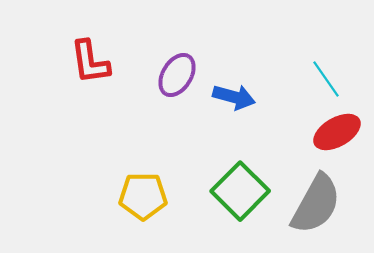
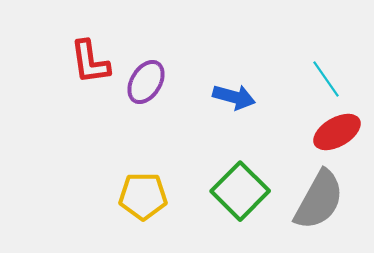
purple ellipse: moved 31 px left, 7 px down
gray semicircle: moved 3 px right, 4 px up
